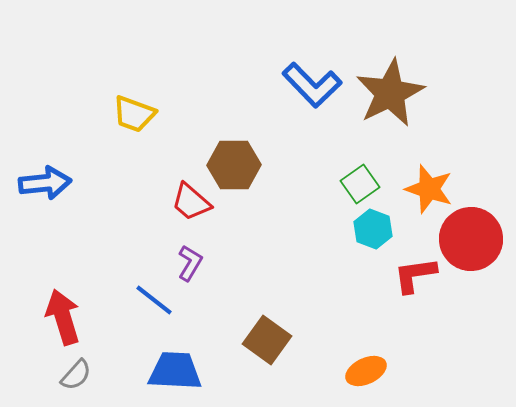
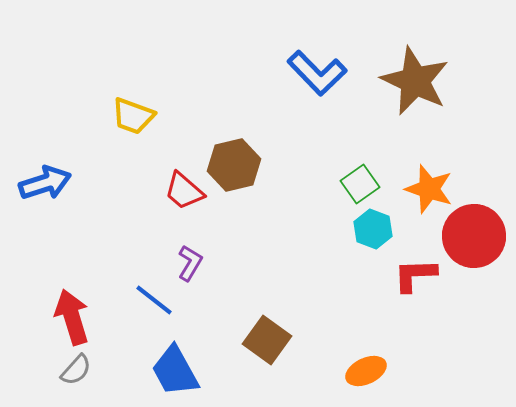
blue L-shape: moved 5 px right, 12 px up
brown star: moved 25 px right, 12 px up; rotated 20 degrees counterclockwise
yellow trapezoid: moved 1 px left, 2 px down
brown hexagon: rotated 12 degrees counterclockwise
blue arrow: rotated 12 degrees counterclockwise
red trapezoid: moved 7 px left, 11 px up
red circle: moved 3 px right, 3 px up
red L-shape: rotated 6 degrees clockwise
red arrow: moved 9 px right
blue trapezoid: rotated 122 degrees counterclockwise
gray semicircle: moved 5 px up
